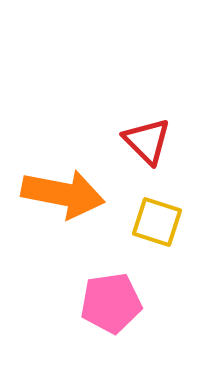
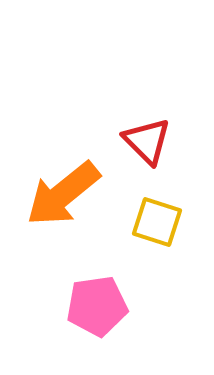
orange arrow: rotated 130 degrees clockwise
pink pentagon: moved 14 px left, 3 px down
